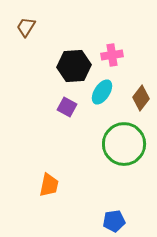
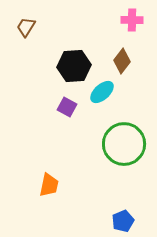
pink cross: moved 20 px right, 35 px up; rotated 10 degrees clockwise
cyan ellipse: rotated 15 degrees clockwise
brown diamond: moved 19 px left, 37 px up
blue pentagon: moved 9 px right; rotated 15 degrees counterclockwise
